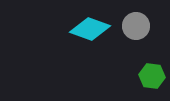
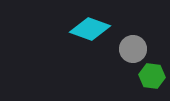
gray circle: moved 3 px left, 23 px down
